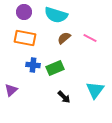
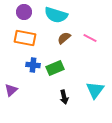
black arrow: rotated 32 degrees clockwise
